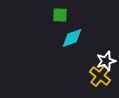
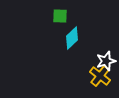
green square: moved 1 px down
cyan diamond: rotated 25 degrees counterclockwise
